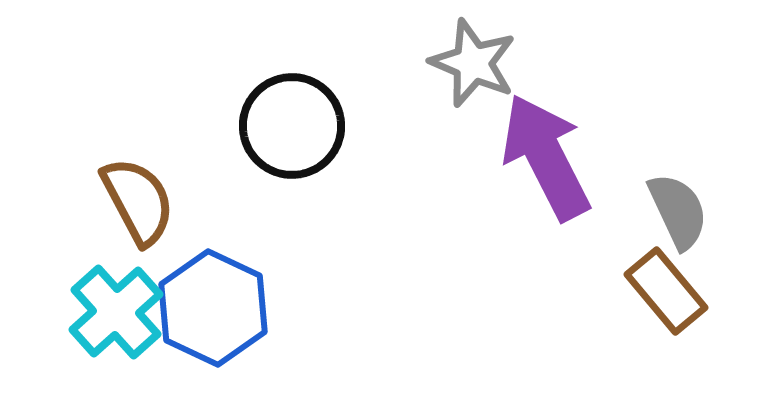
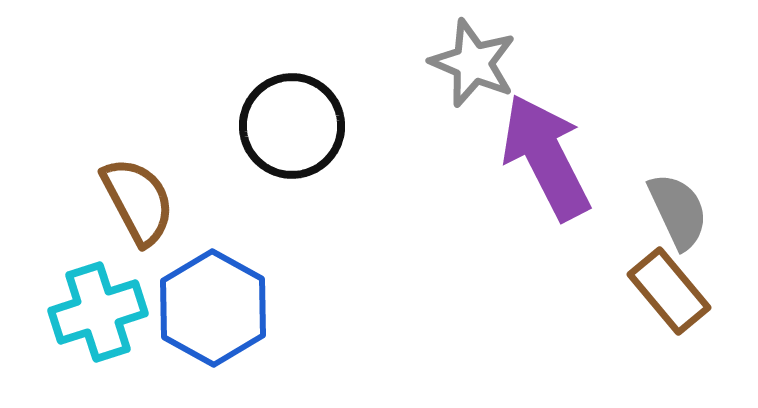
brown rectangle: moved 3 px right
blue hexagon: rotated 4 degrees clockwise
cyan cross: moved 18 px left; rotated 24 degrees clockwise
